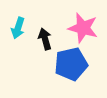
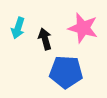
blue pentagon: moved 5 px left, 8 px down; rotated 16 degrees clockwise
